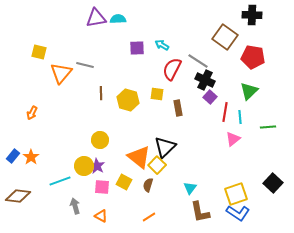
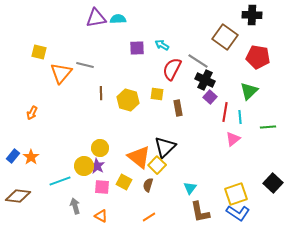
red pentagon at (253, 57): moved 5 px right
yellow circle at (100, 140): moved 8 px down
